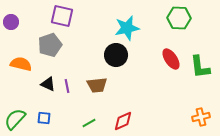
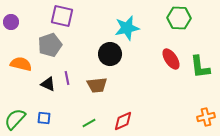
black circle: moved 6 px left, 1 px up
purple line: moved 8 px up
orange cross: moved 5 px right
